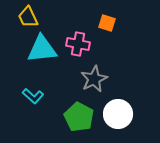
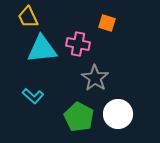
gray star: moved 1 px right, 1 px up; rotated 12 degrees counterclockwise
